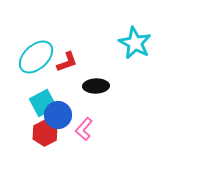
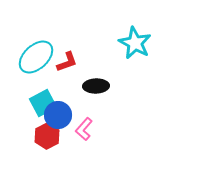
red hexagon: moved 2 px right, 3 px down
